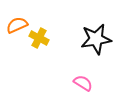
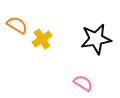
orange semicircle: rotated 55 degrees clockwise
yellow cross: moved 3 px right, 1 px down; rotated 30 degrees clockwise
